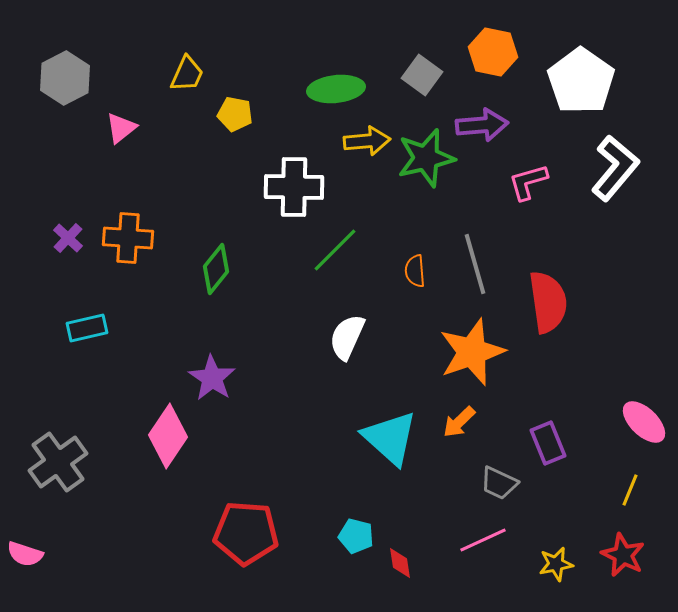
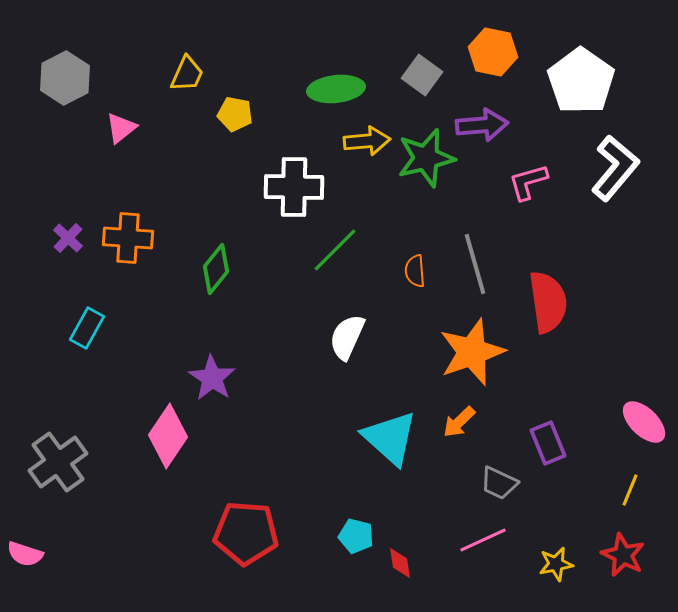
cyan rectangle: rotated 48 degrees counterclockwise
